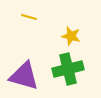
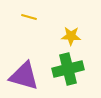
yellow star: rotated 12 degrees counterclockwise
